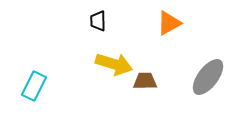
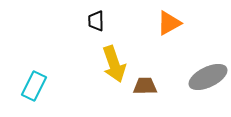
black trapezoid: moved 2 px left
yellow arrow: rotated 54 degrees clockwise
gray ellipse: rotated 27 degrees clockwise
brown trapezoid: moved 5 px down
